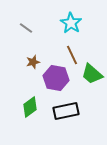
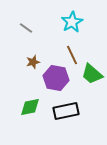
cyan star: moved 1 px right, 1 px up; rotated 10 degrees clockwise
green diamond: rotated 25 degrees clockwise
